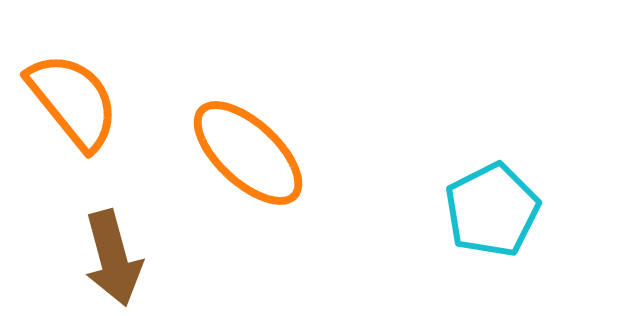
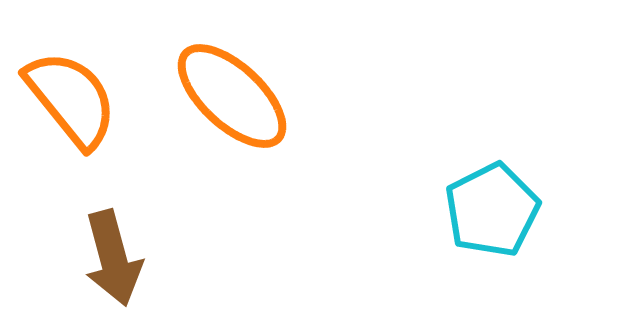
orange semicircle: moved 2 px left, 2 px up
orange ellipse: moved 16 px left, 57 px up
